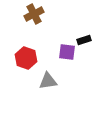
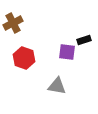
brown cross: moved 21 px left, 9 px down
red hexagon: moved 2 px left
gray triangle: moved 9 px right, 5 px down; rotated 18 degrees clockwise
